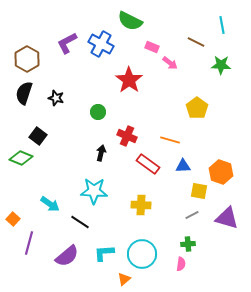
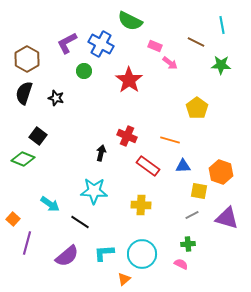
pink rectangle: moved 3 px right, 1 px up
green circle: moved 14 px left, 41 px up
green diamond: moved 2 px right, 1 px down
red rectangle: moved 2 px down
purple line: moved 2 px left
pink semicircle: rotated 72 degrees counterclockwise
